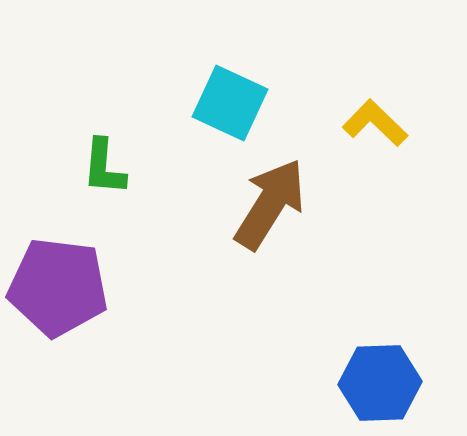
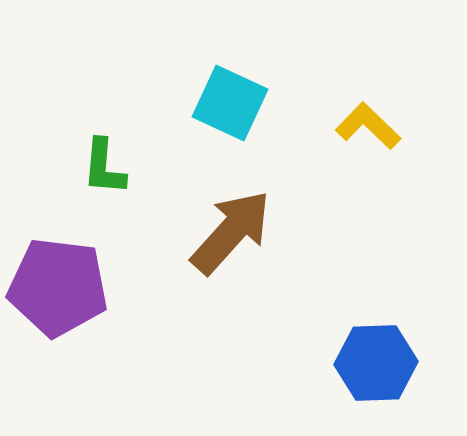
yellow L-shape: moved 7 px left, 3 px down
brown arrow: moved 39 px left, 28 px down; rotated 10 degrees clockwise
blue hexagon: moved 4 px left, 20 px up
